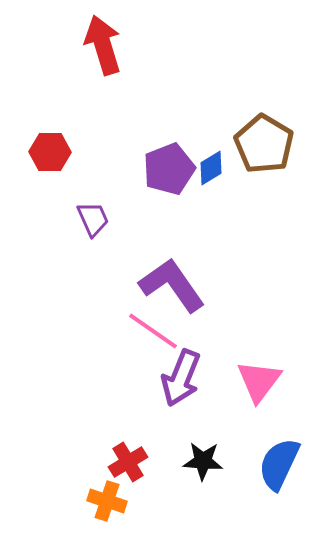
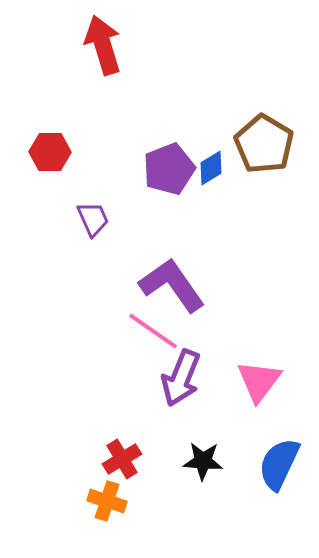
red cross: moved 6 px left, 3 px up
